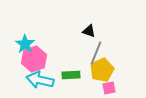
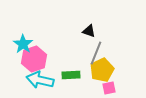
cyan star: moved 2 px left
